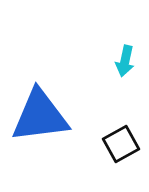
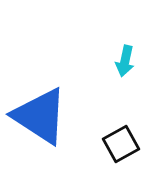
blue triangle: rotated 40 degrees clockwise
